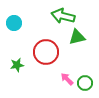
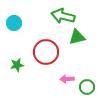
pink arrow: rotated 48 degrees counterclockwise
green circle: moved 2 px right, 4 px down
